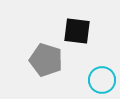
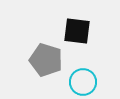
cyan circle: moved 19 px left, 2 px down
